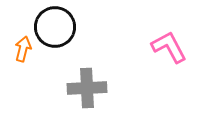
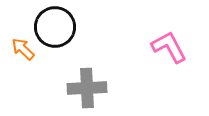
orange arrow: rotated 60 degrees counterclockwise
